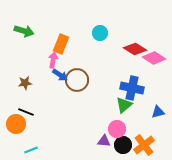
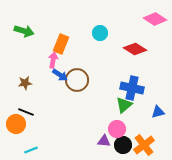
pink diamond: moved 1 px right, 39 px up
